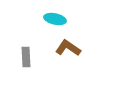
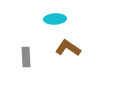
cyan ellipse: rotated 15 degrees counterclockwise
